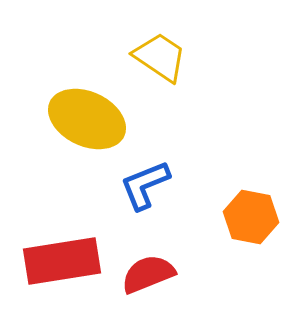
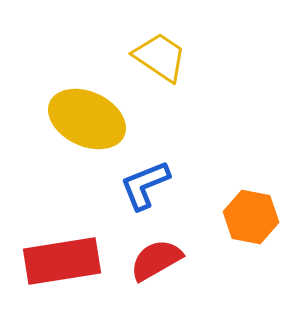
red semicircle: moved 8 px right, 14 px up; rotated 8 degrees counterclockwise
